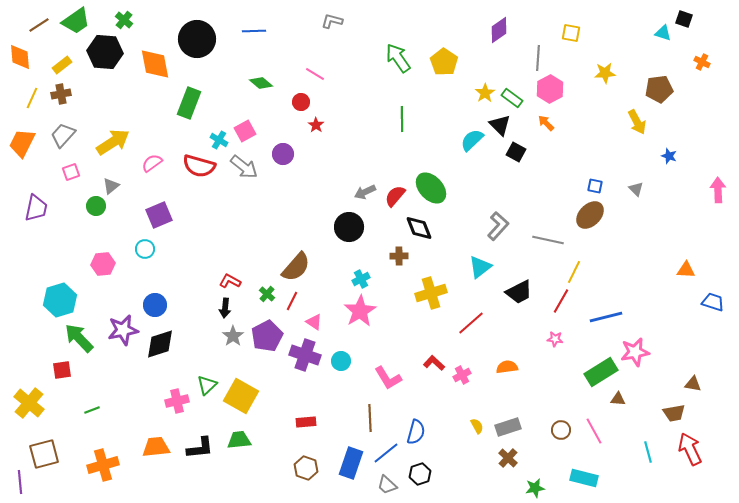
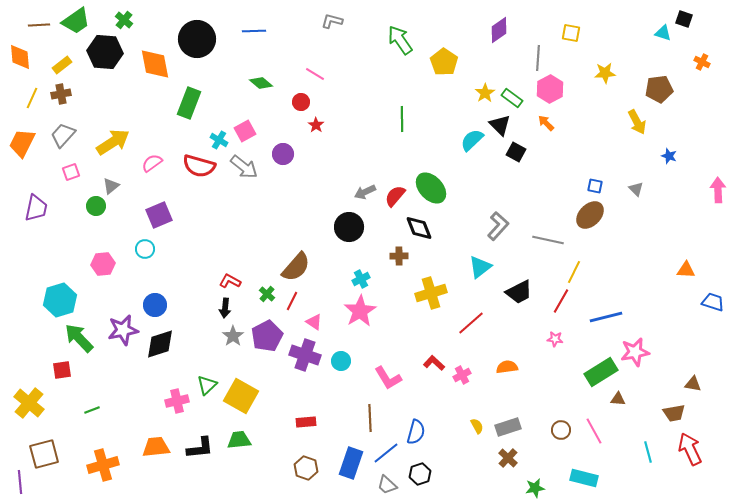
brown line at (39, 25): rotated 30 degrees clockwise
green arrow at (398, 58): moved 2 px right, 18 px up
